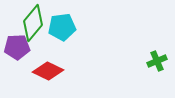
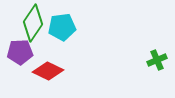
green diamond: rotated 6 degrees counterclockwise
purple pentagon: moved 3 px right, 5 px down
green cross: moved 1 px up
